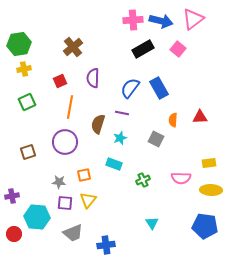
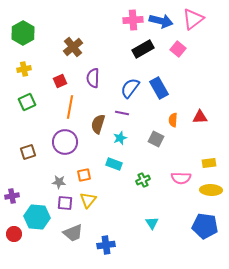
green hexagon: moved 4 px right, 11 px up; rotated 20 degrees counterclockwise
